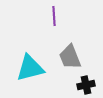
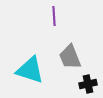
cyan triangle: moved 2 px down; rotated 32 degrees clockwise
black cross: moved 2 px right, 1 px up
